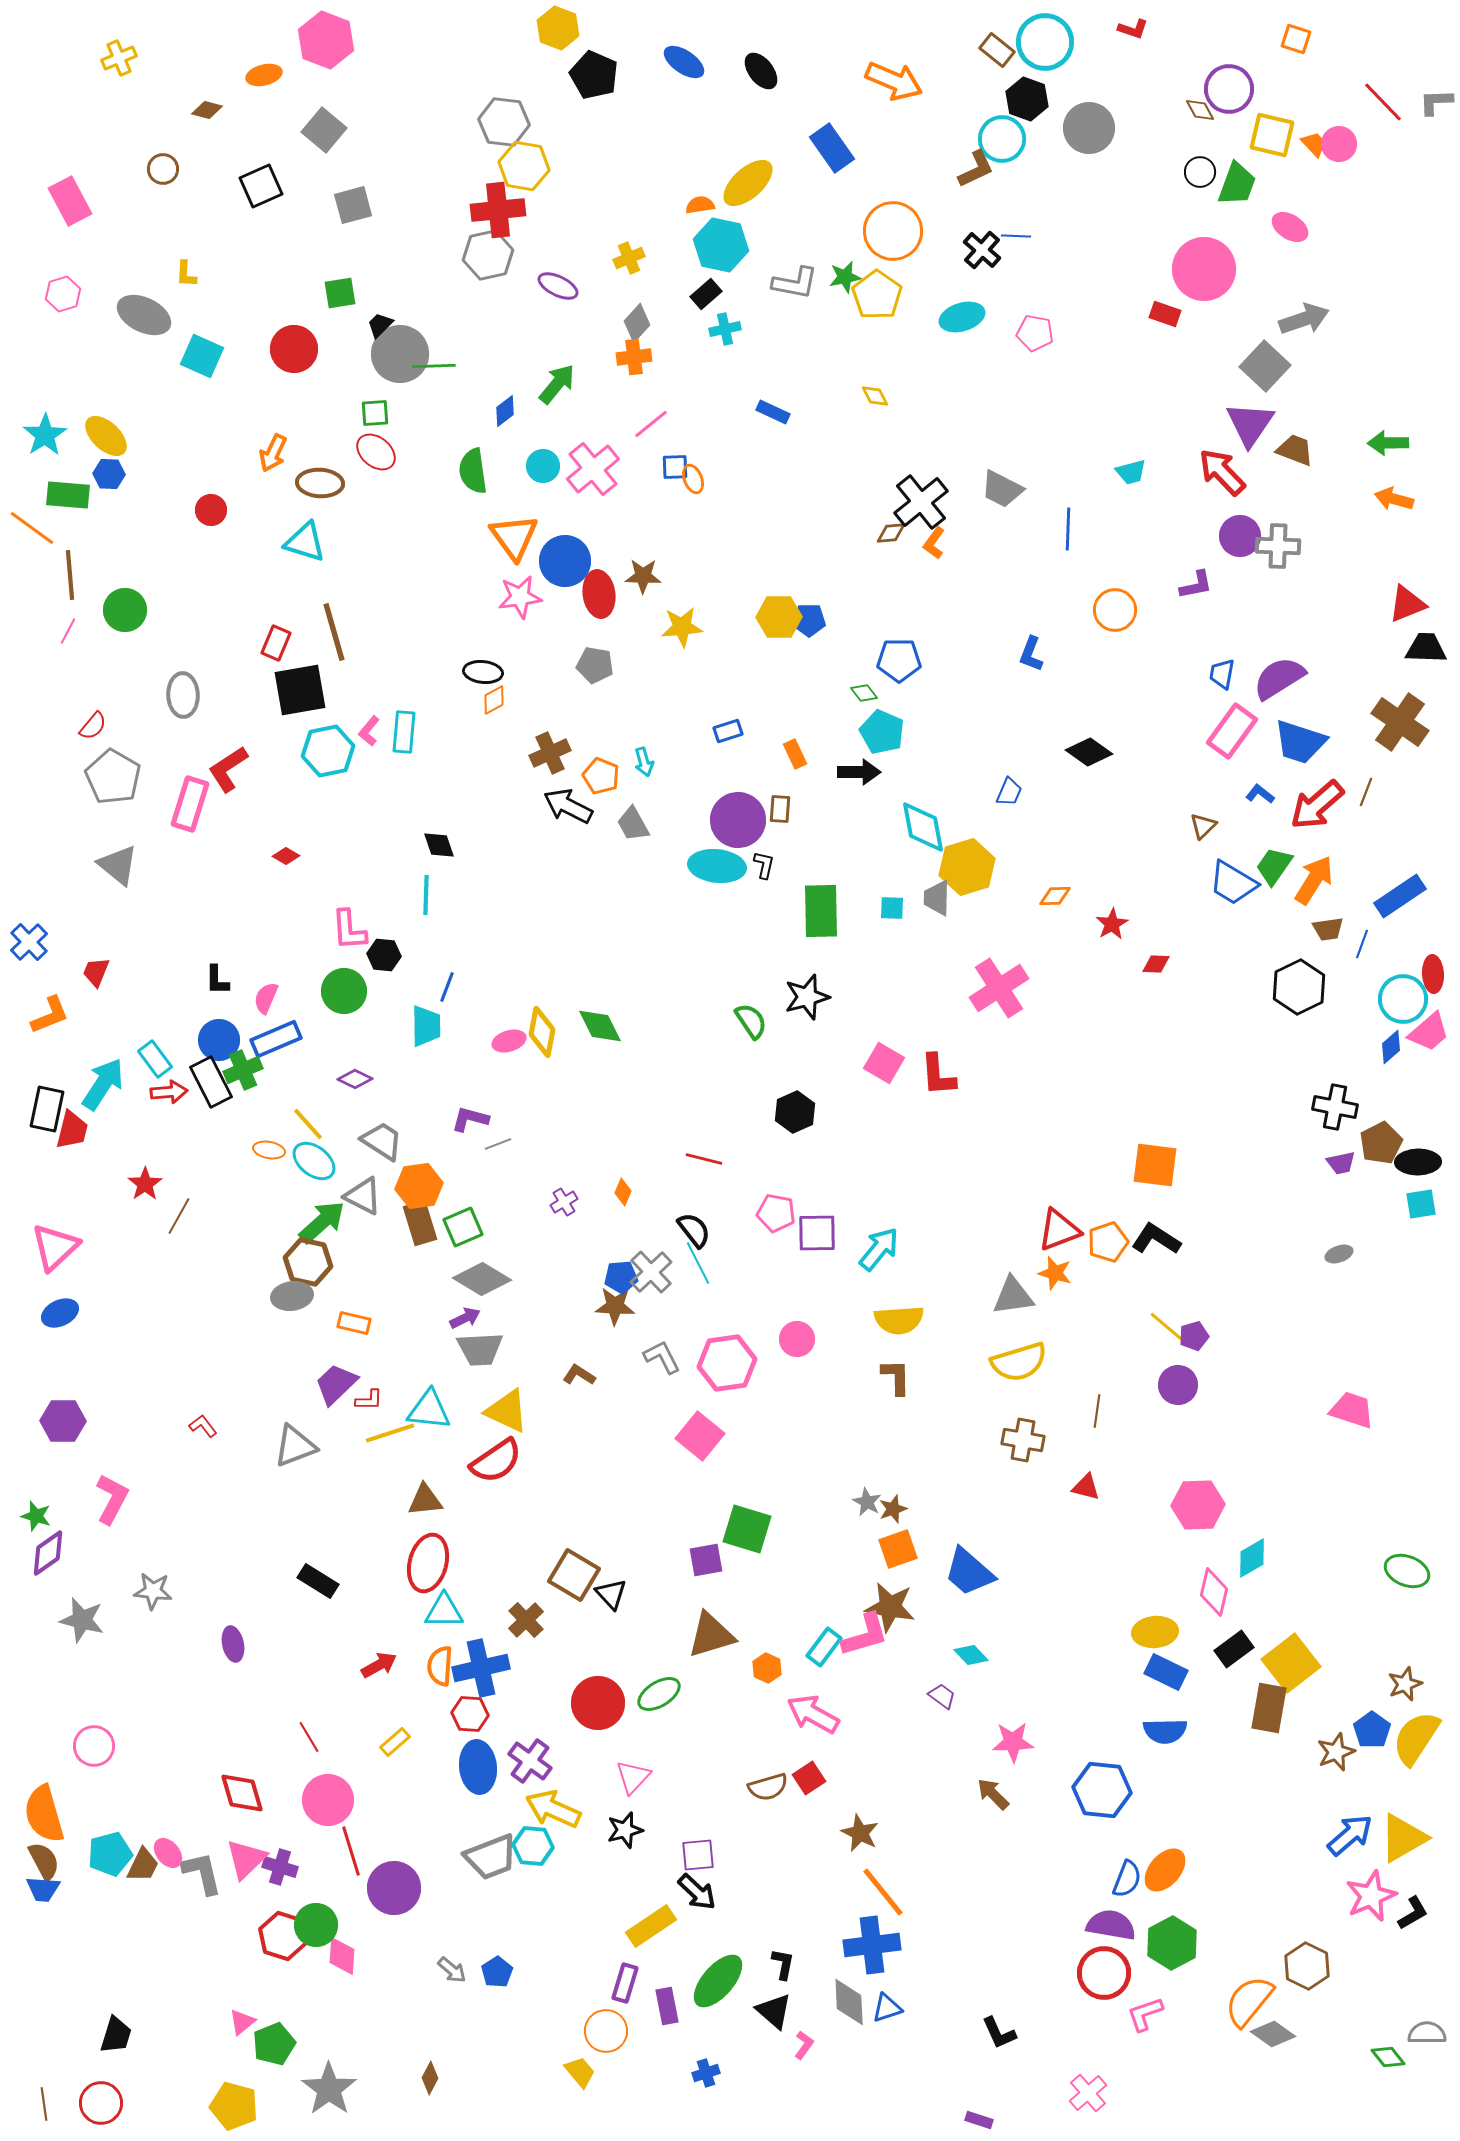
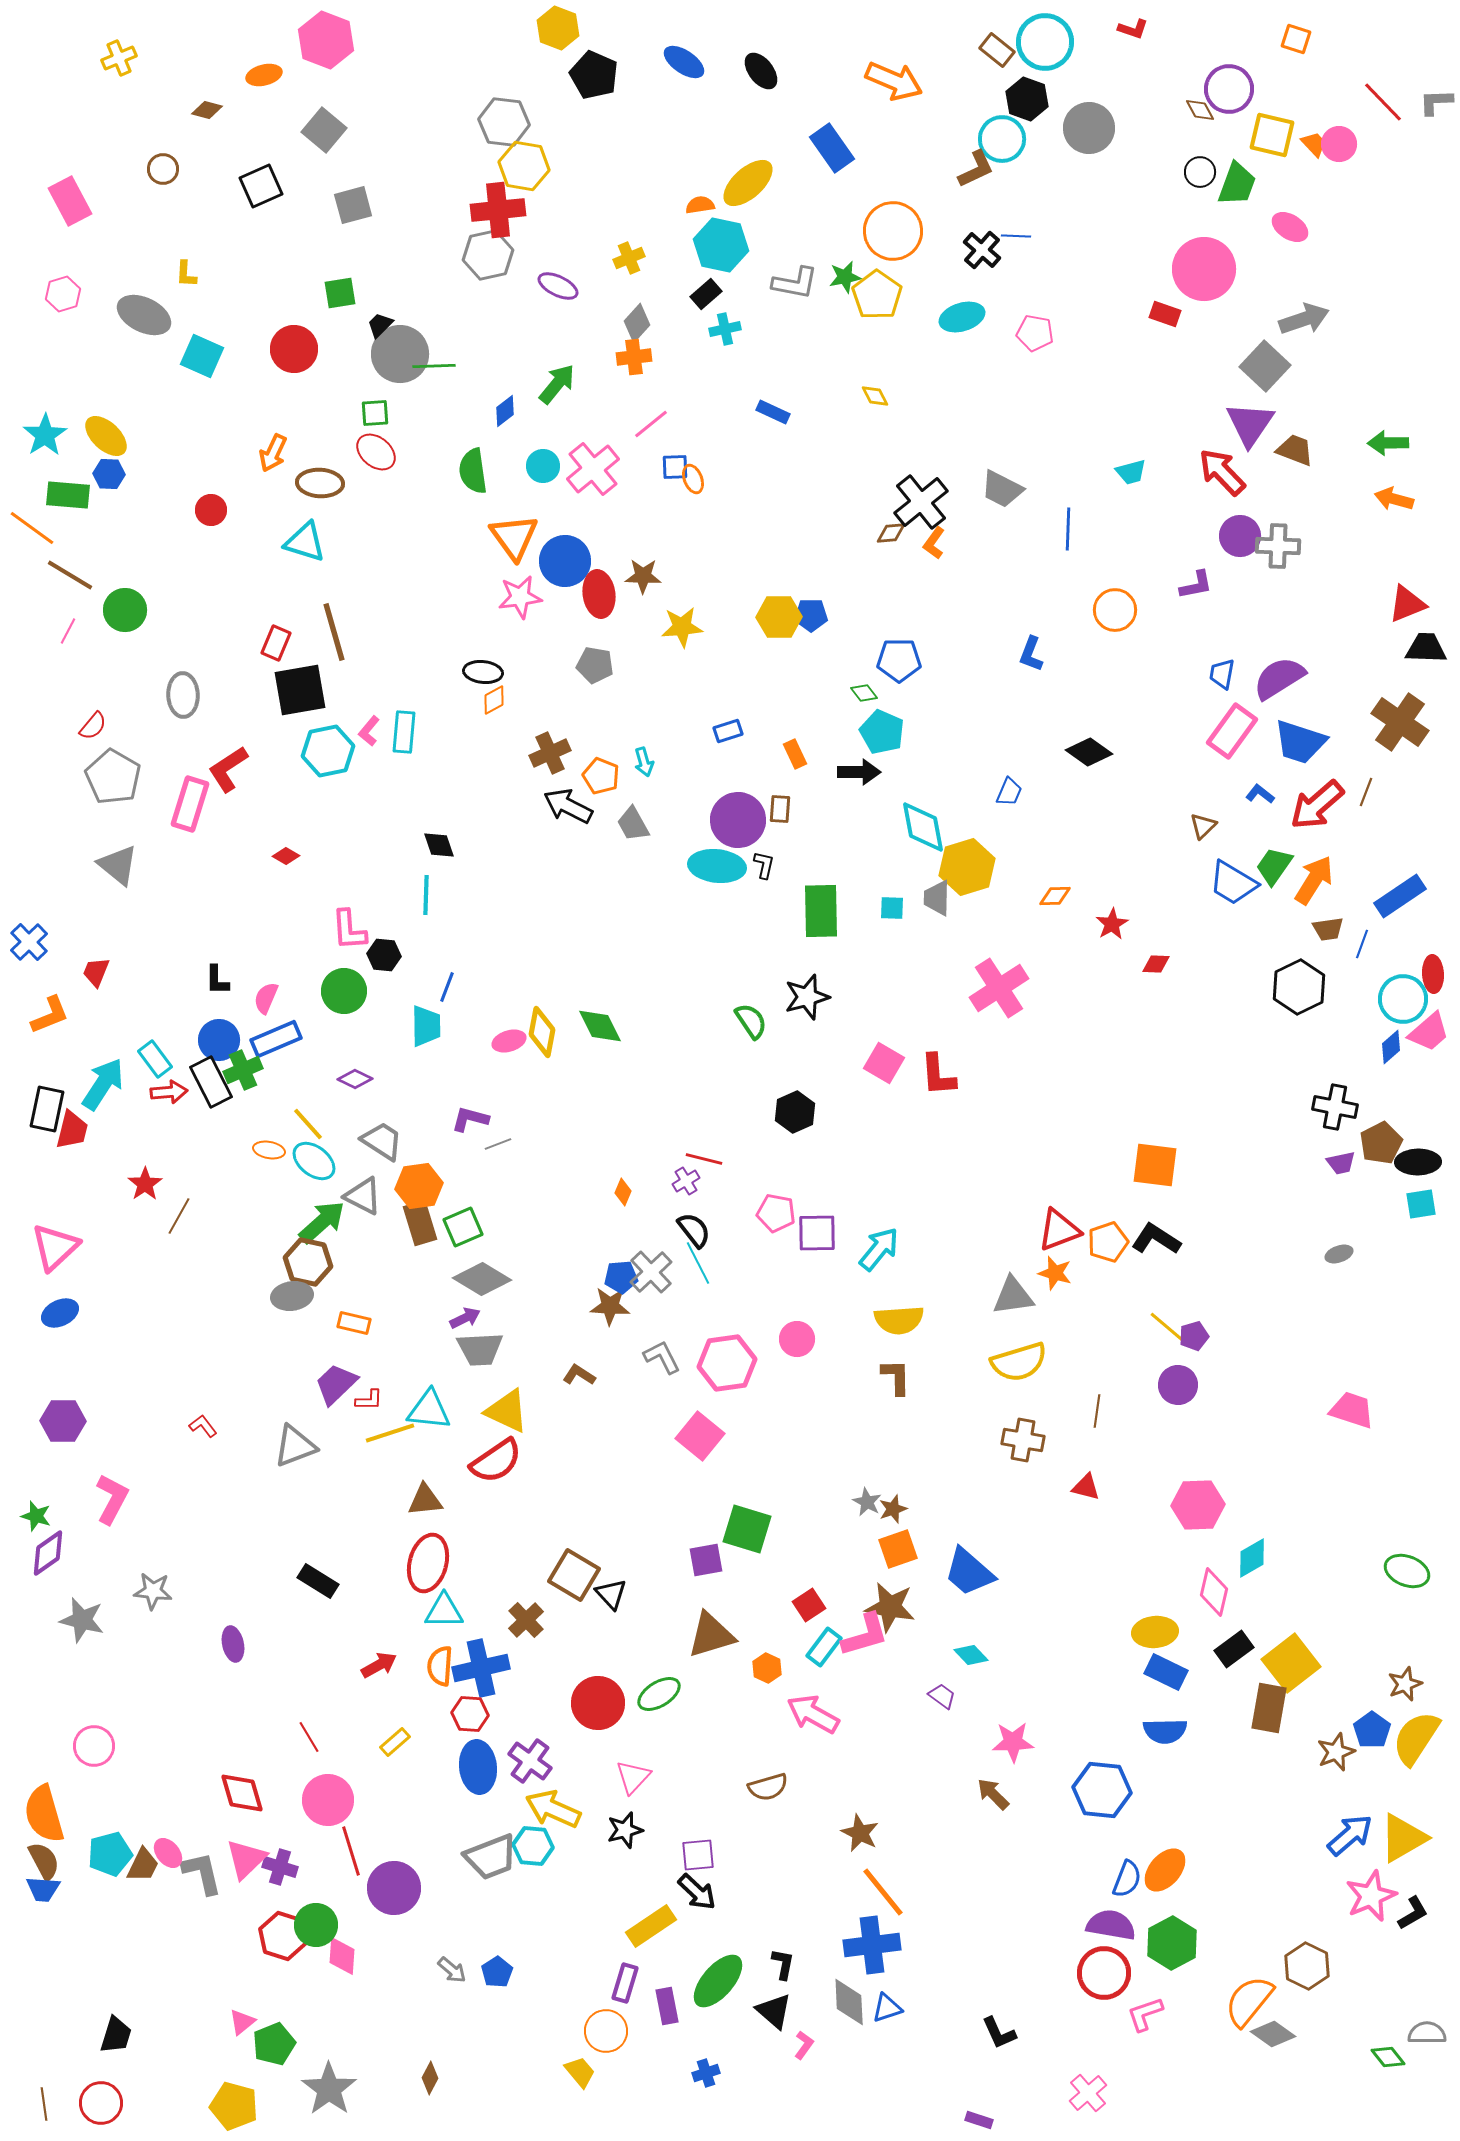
brown line at (70, 575): rotated 54 degrees counterclockwise
blue pentagon at (809, 620): moved 2 px right, 5 px up
purple cross at (564, 1202): moved 122 px right, 21 px up
brown star at (615, 1306): moved 5 px left
red square at (809, 1778): moved 173 px up
